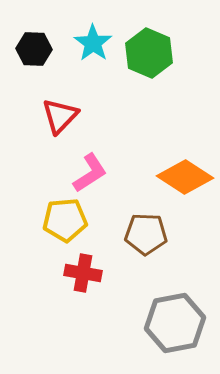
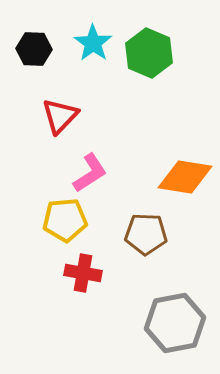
orange diamond: rotated 24 degrees counterclockwise
